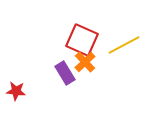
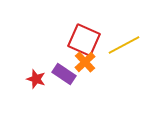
red square: moved 2 px right
purple rectangle: moved 1 px left, 1 px down; rotated 25 degrees counterclockwise
red star: moved 20 px right, 12 px up; rotated 12 degrees clockwise
